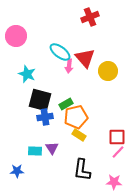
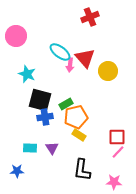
pink arrow: moved 1 px right, 1 px up
cyan rectangle: moved 5 px left, 3 px up
